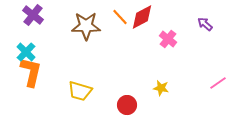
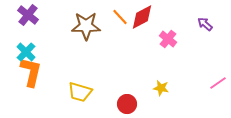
purple cross: moved 5 px left
yellow trapezoid: moved 1 px down
red circle: moved 1 px up
